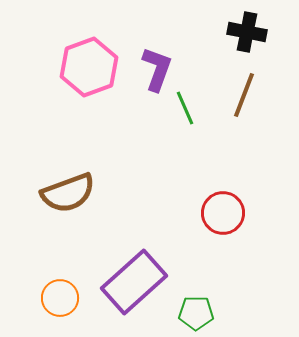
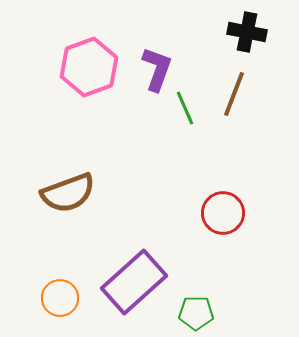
brown line: moved 10 px left, 1 px up
